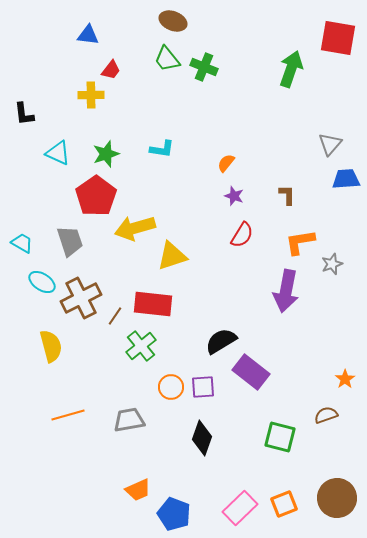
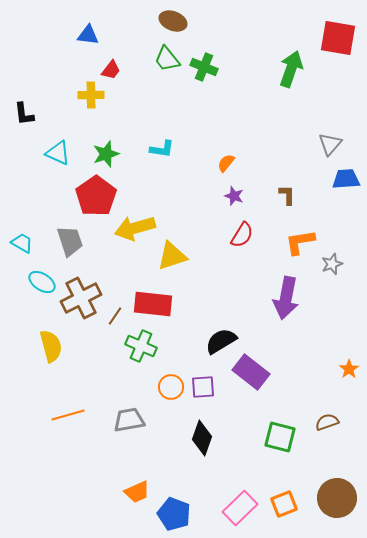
purple arrow at (286, 291): moved 7 px down
green cross at (141, 346): rotated 28 degrees counterclockwise
orange star at (345, 379): moved 4 px right, 10 px up
brown semicircle at (326, 415): moved 1 px right, 7 px down
orange trapezoid at (138, 490): moved 1 px left, 2 px down
